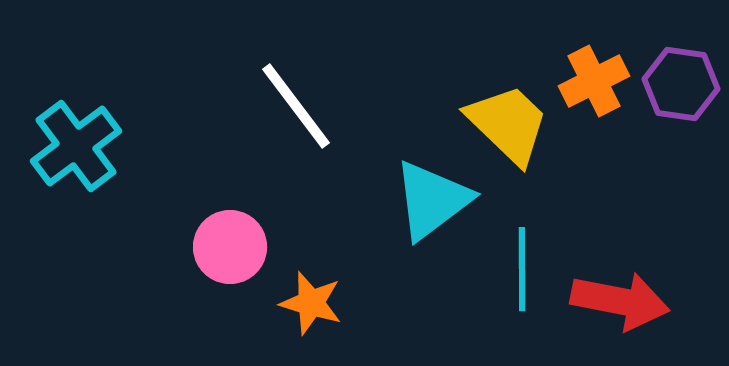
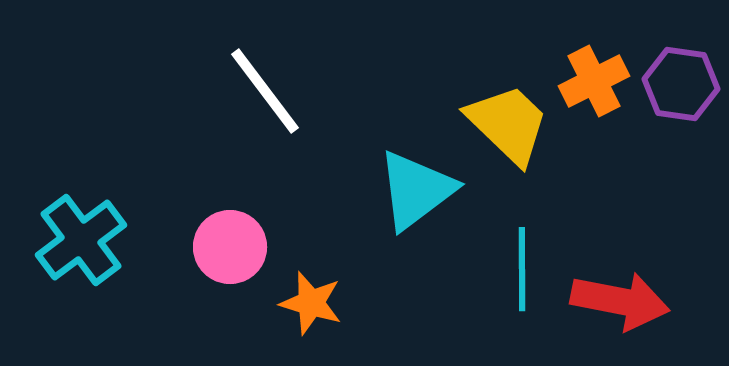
white line: moved 31 px left, 15 px up
cyan cross: moved 5 px right, 94 px down
cyan triangle: moved 16 px left, 10 px up
